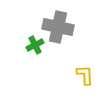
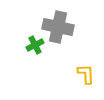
yellow L-shape: moved 1 px right, 1 px up
